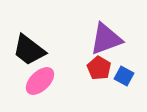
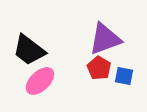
purple triangle: moved 1 px left
blue square: rotated 18 degrees counterclockwise
